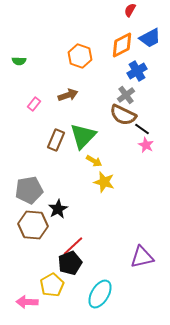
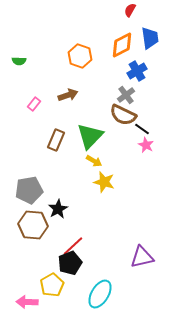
blue trapezoid: rotated 70 degrees counterclockwise
green triangle: moved 7 px right
